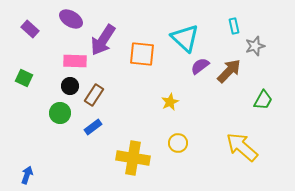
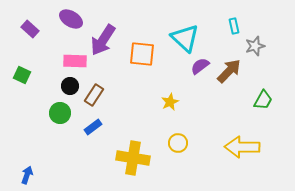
green square: moved 2 px left, 3 px up
yellow arrow: rotated 40 degrees counterclockwise
